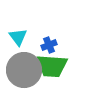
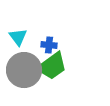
blue cross: rotated 28 degrees clockwise
green trapezoid: rotated 40 degrees counterclockwise
